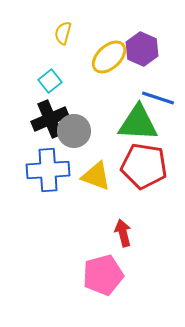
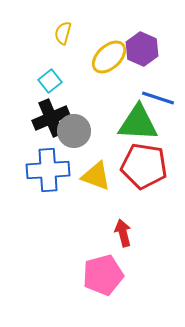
black cross: moved 1 px right, 1 px up
